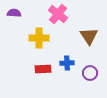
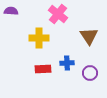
purple semicircle: moved 3 px left, 2 px up
